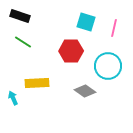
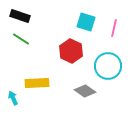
green line: moved 2 px left, 3 px up
red hexagon: rotated 25 degrees clockwise
